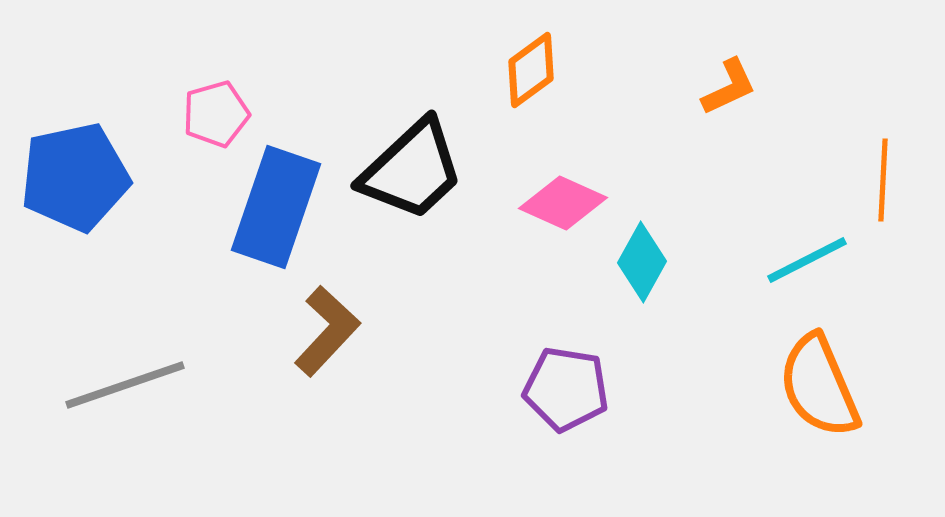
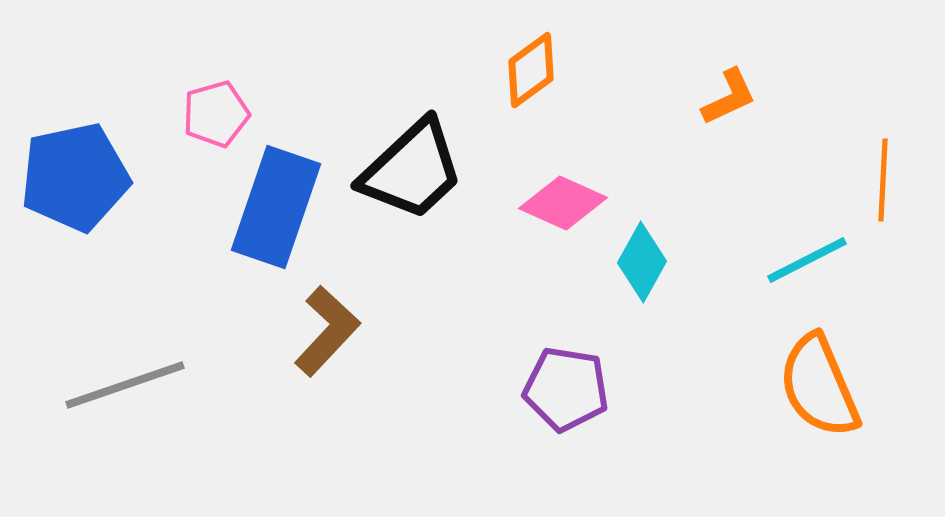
orange L-shape: moved 10 px down
